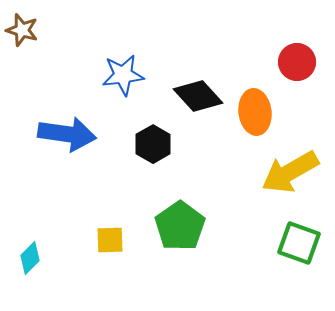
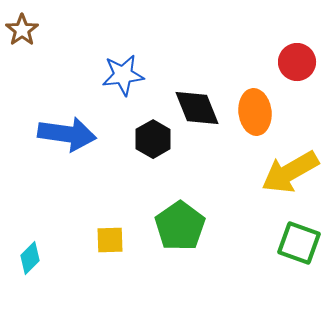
brown star: rotated 20 degrees clockwise
black diamond: moved 1 px left, 12 px down; rotated 21 degrees clockwise
black hexagon: moved 5 px up
